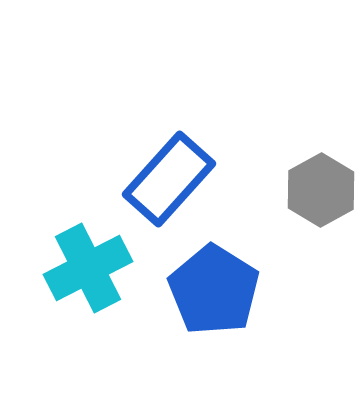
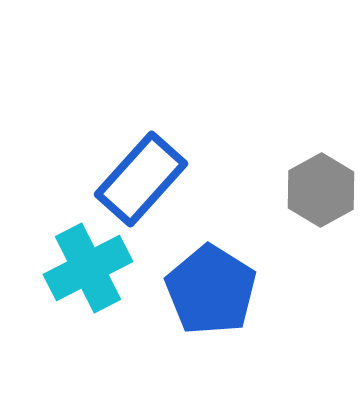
blue rectangle: moved 28 px left
blue pentagon: moved 3 px left
